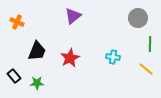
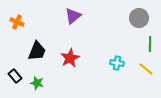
gray circle: moved 1 px right
cyan cross: moved 4 px right, 6 px down
black rectangle: moved 1 px right
green star: rotated 16 degrees clockwise
